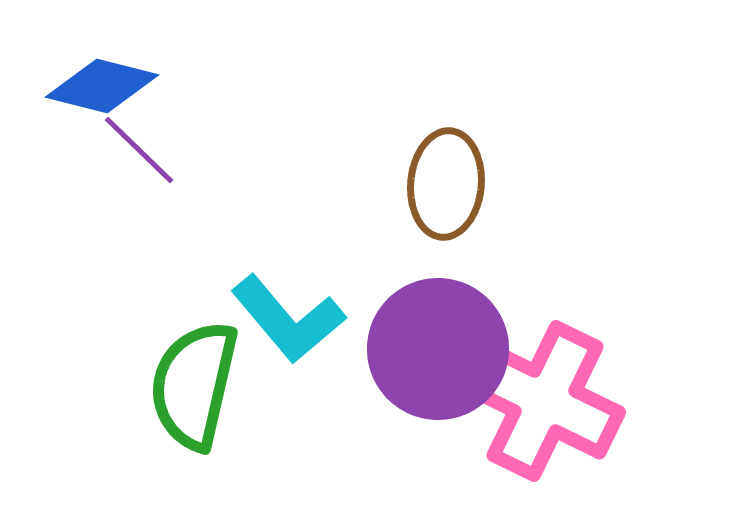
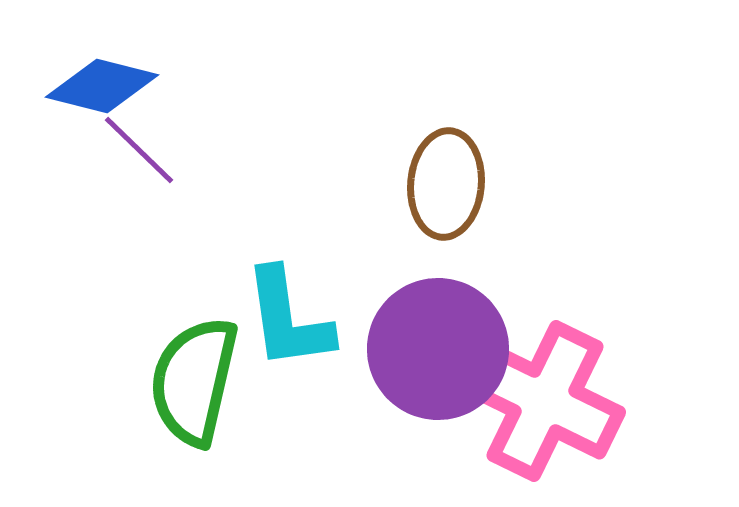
cyan L-shape: rotated 32 degrees clockwise
green semicircle: moved 4 px up
